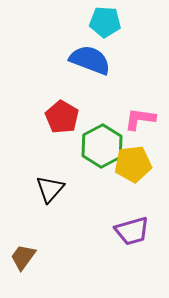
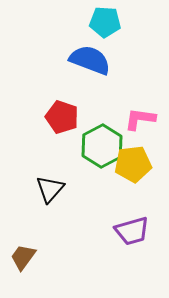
red pentagon: rotated 12 degrees counterclockwise
